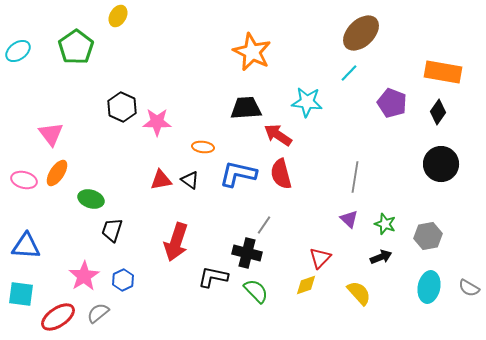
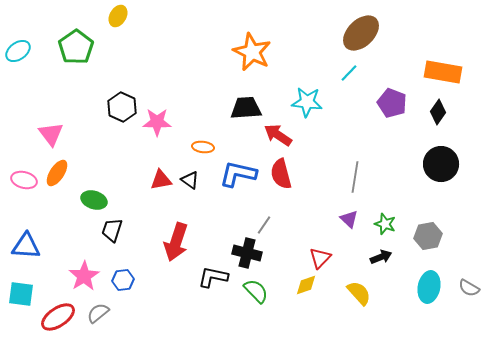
green ellipse at (91, 199): moved 3 px right, 1 px down
blue hexagon at (123, 280): rotated 20 degrees clockwise
